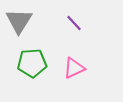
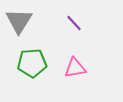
pink triangle: moved 1 px right; rotated 15 degrees clockwise
